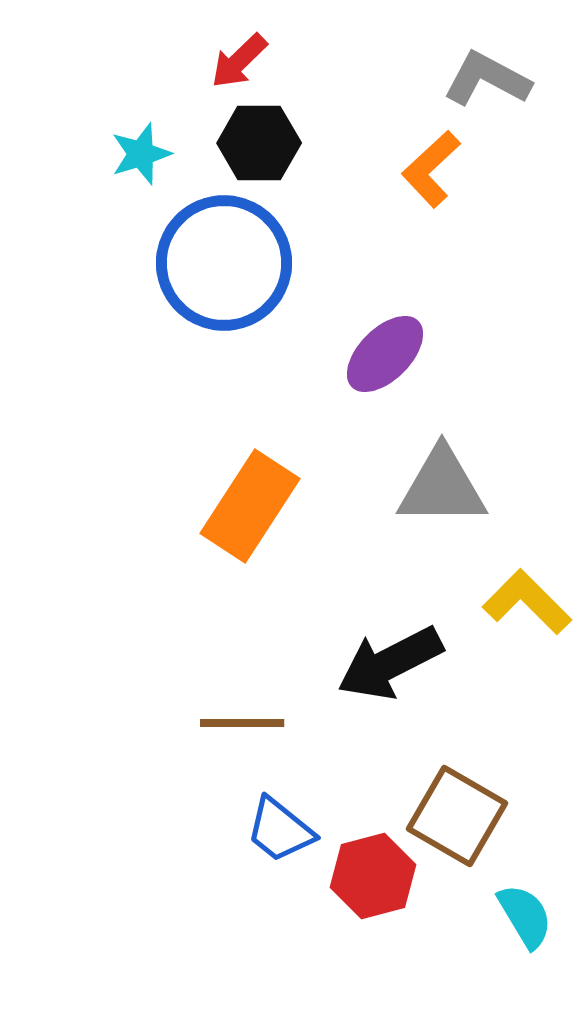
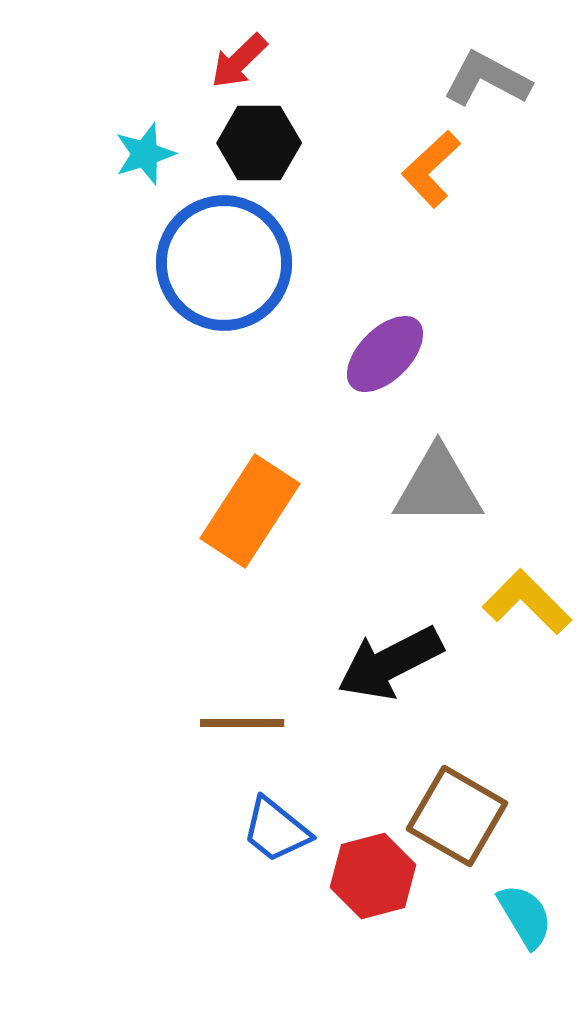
cyan star: moved 4 px right
gray triangle: moved 4 px left
orange rectangle: moved 5 px down
blue trapezoid: moved 4 px left
